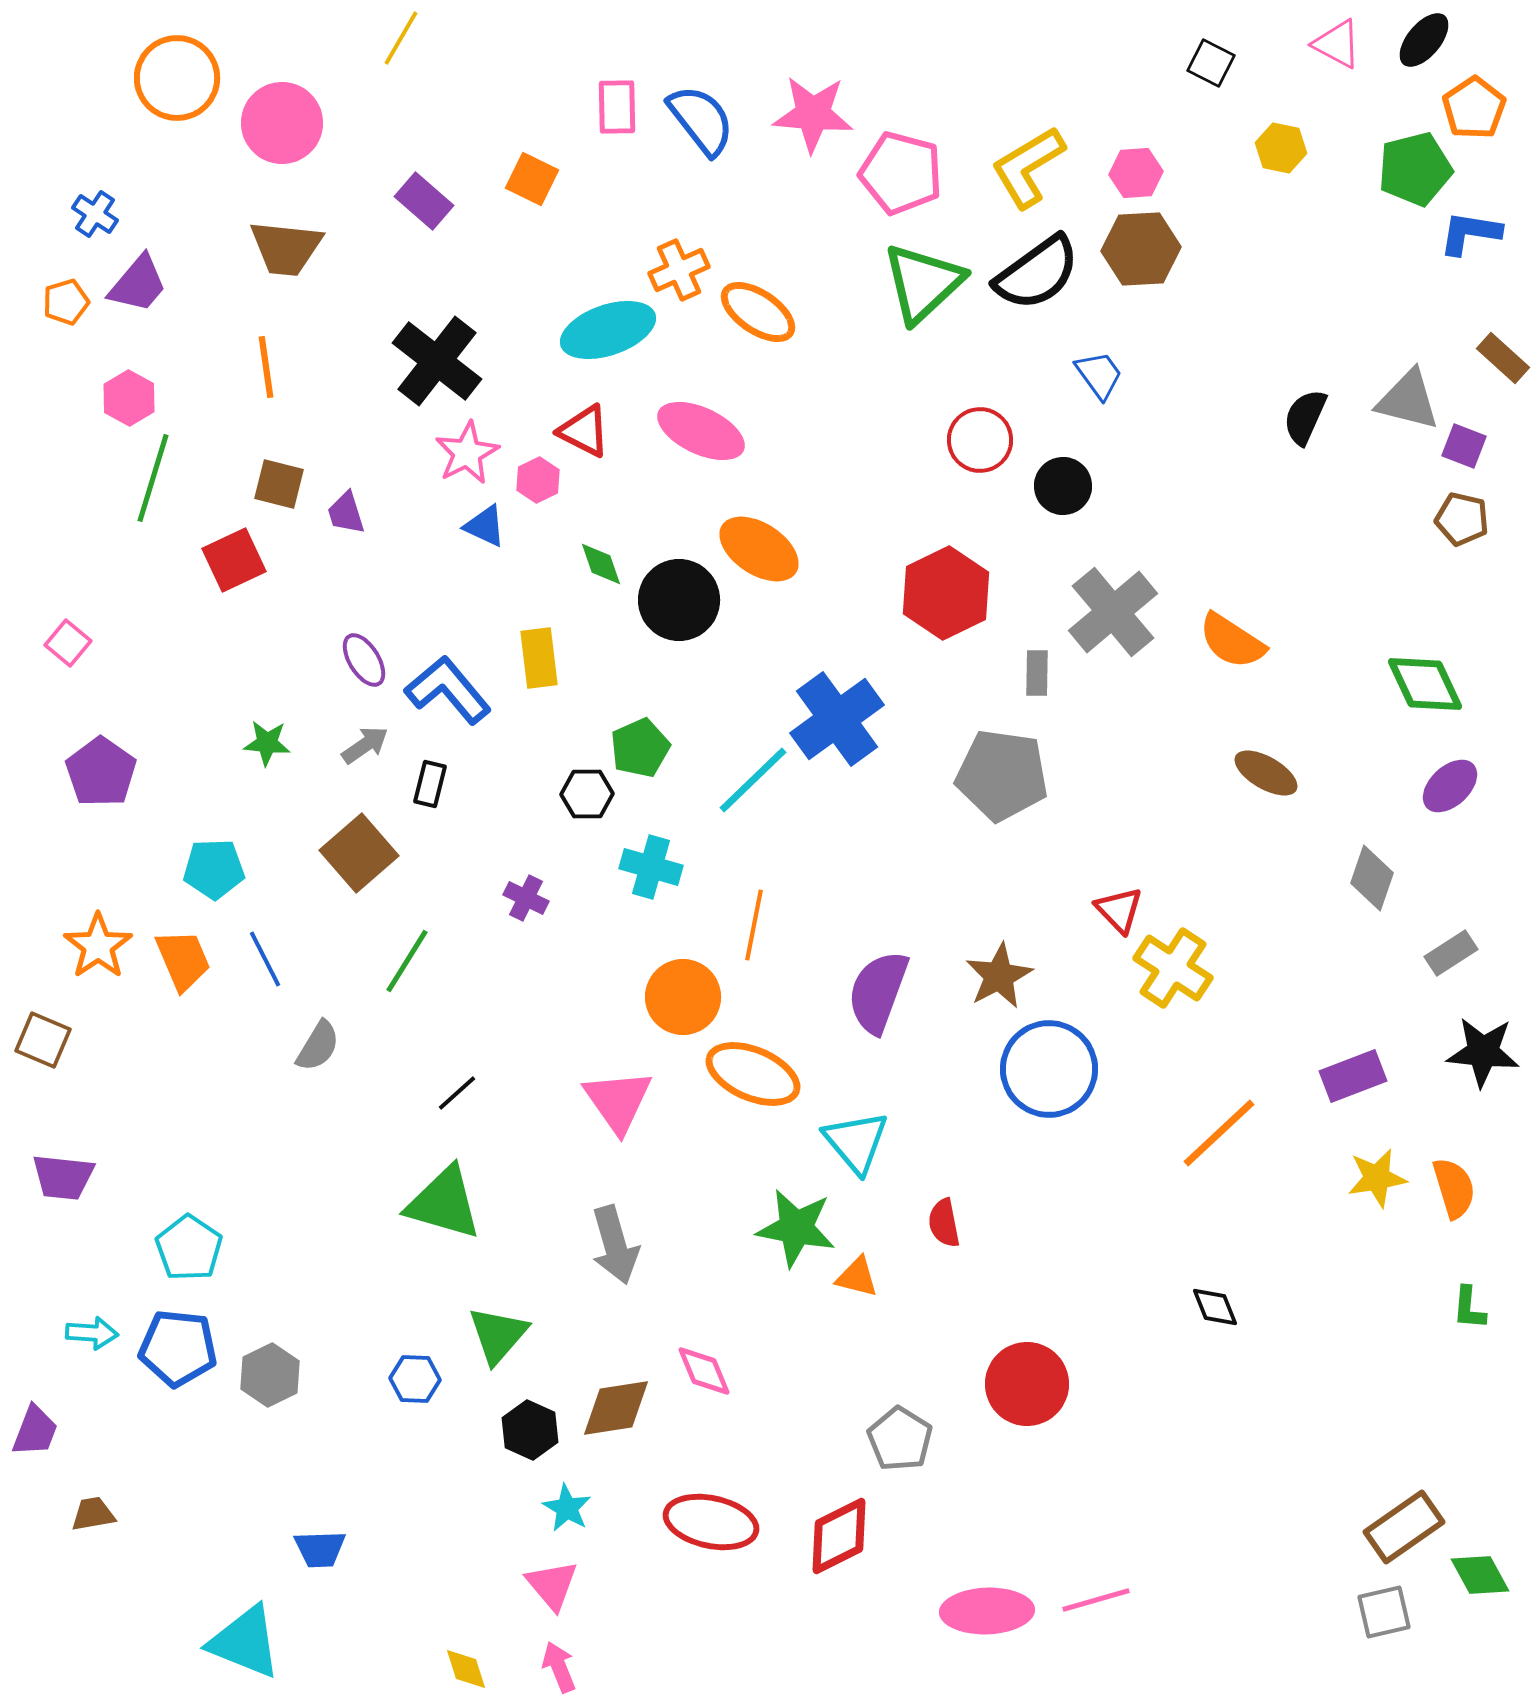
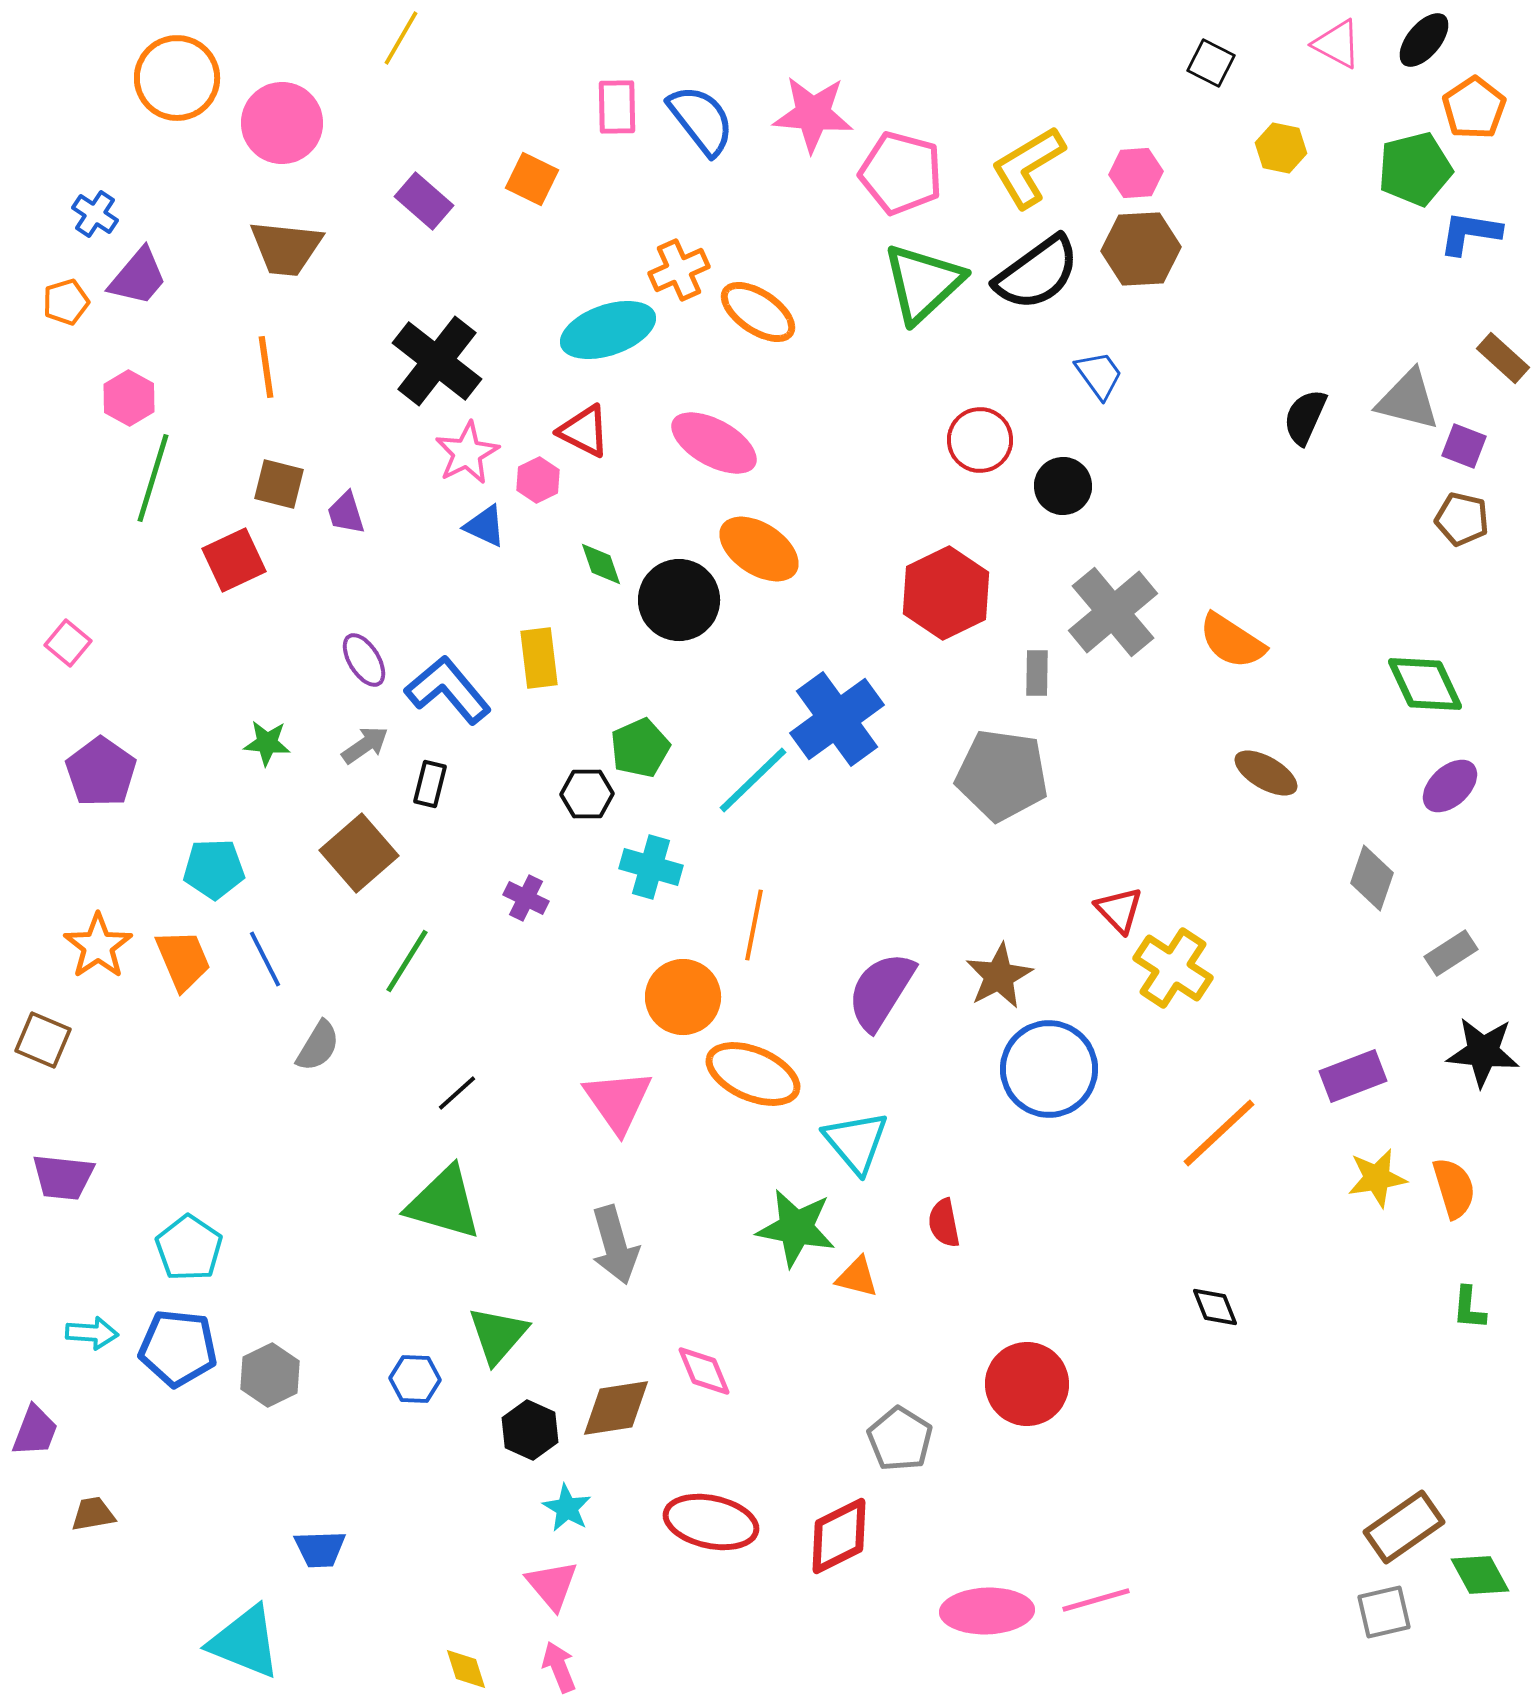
purple trapezoid at (138, 284): moved 7 px up
pink ellipse at (701, 431): moved 13 px right, 12 px down; rotated 4 degrees clockwise
purple semicircle at (878, 992): moved 3 px right, 1 px up; rotated 12 degrees clockwise
